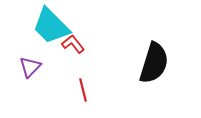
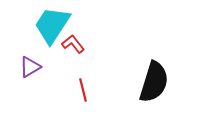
cyan trapezoid: moved 1 px right, 1 px up; rotated 78 degrees clockwise
black semicircle: moved 19 px down
purple triangle: rotated 15 degrees clockwise
